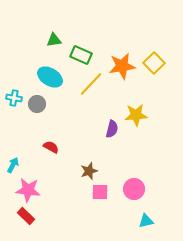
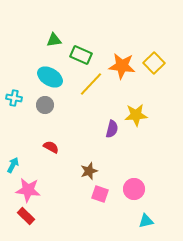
orange star: rotated 16 degrees clockwise
gray circle: moved 8 px right, 1 px down
pink square: moved 2 px down; rotated 18 degrees clockwise
